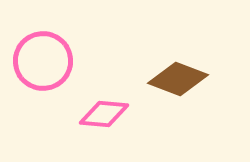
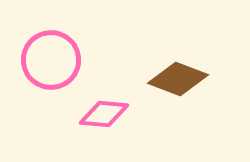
pink circle: moved 8 px right, 1 px up
